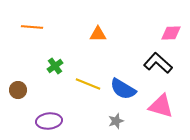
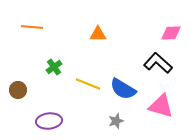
green cross: moved 1 px left, 1 px down
